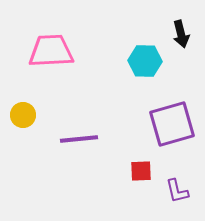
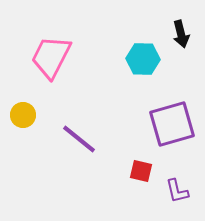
pink trapezoid: moved 6 px down; rotated 60 degrees counterclockwise
cyan hexagon: moved 2 px left, 2 px up
purple line: rotated 45 degrees clockwise
red square: rotated 15 degrees clockwise
